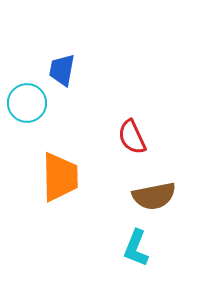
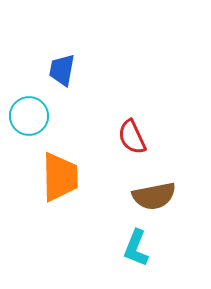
cyan circle: moved 2 px right, 13 px down
